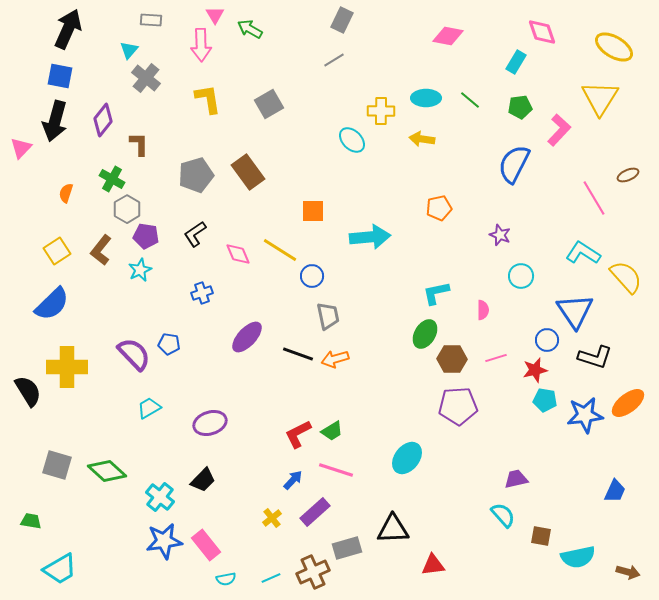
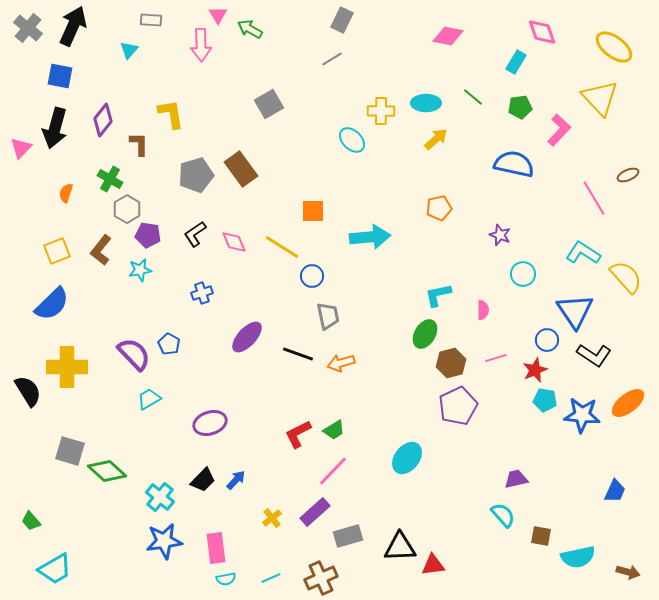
pink triangle at (215, 15): moved 3 px right
black arrow at (68, 29): moved 5 px right, 3 px up
yellow ellipse at (614, 47): rotated 6 degrees clockwise
gray line at (334, 60): moved 2 px left, 1 px up
gray cross at (146, 78): moved 118 px left, 50 px up
cyan ellipse at (426, 98): moved 5 px down
yellow triangle at (600, 98): rotated 15 degrees counterclockwise
yellow L-shape at (208, 99): moved 37 px left, 15 px down
green line at (470, 100): moved 3 px right, 3 px up
black arrow at (55, 121): moved 7 px down
yellow arrow at (422, 139): moved 14 px right; rotated 130 degrees clockwise
blue semicircle at (514, 164): rotated 75 degrees clockwise
brown rectangle at (248, 172): moved 7 px left, 3 px up
green cross at (112, 179): moved 2 px left
purple pentagon at (146, 236): moved 2 px right, 1 px up
yellow line at (280, 250): moved 2 px right, 3 px up
yellow square at (57, 251): rotated 12 degrees clockwise
pink diamond at (238, 254): moved 4 px left, 12 px up
cyan star at (140, 270): rotated 15 degrees clockwise
cyan circle at (521, 276): moved 2 px right, 2 px up
cyan L-shape at (436, 293): moved 2 px right, 2 px down
blue pentagon at (169, 344): rotated 20 degrees clockwise
black L-shape at (595, 357): moved 1 px left, 2 px up; rotated 16 degrees clockwise
orange arrow at (335, 359): moved 6 px right, 4 px down
brown hexagon at (452, 359): moved 1 px left, 4 px down; rotated 16 degrees counterclockwise
red star at (535, 370): rotated 10 degrees counterclockwise
purple pentagon at (458, 406): rotated 21 degrees counterclockwise
cyan trapezoid at (149, 408): moved 9 px up
blue star at (585, 415): moved 3 px left; rotated 12 degrees clockwise
green trapezoid at (332, 431): moved 2 px right, 1 px up
gray square at (57, 465): moved 13 px right, 14 px up
pink line at (336, 470): moved 3 px left, 1 px down; rotated 64 degrees counterclockwise
blue arrow at (293, 480): moved 57 px left
green trapezoid at (31, 521): rotated 140 degrees counterclockwise
black triangle at (393, 529): moved 7 px right, 18 px down
pink rectangle at (206, 545): moved 10 px right, 3 px down; rotated 32 degrees clockwise
gray rectangle at (347, 548): moved 1 px right, 12 px up
cyan trapezoid at (60, 569): moved 5 px left
brown cross at (313, 572): moved 8 px right, 6 px down
